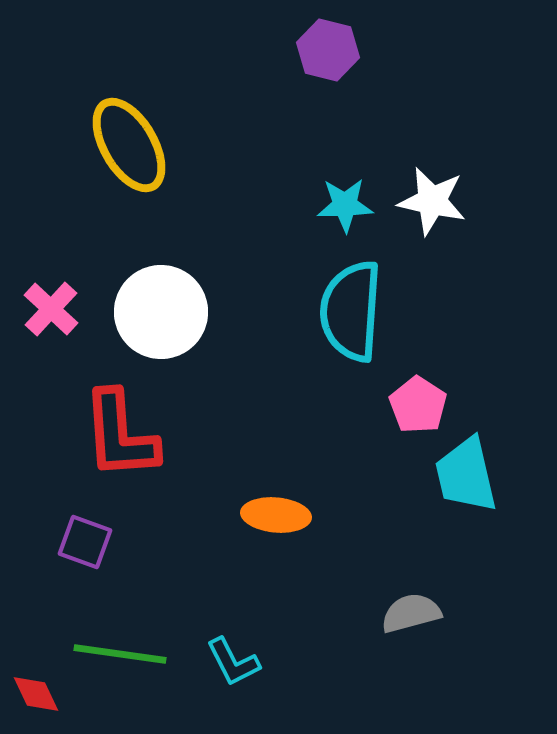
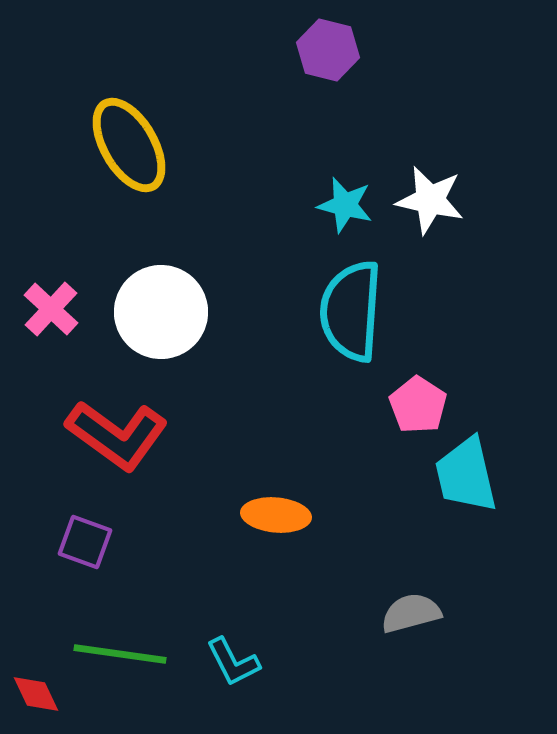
white star: moved 2 px left, 1 px up
cyan star: rotated 16 degrees clockwise
red L-shape: moved 3 px left; rotated 50 degrees counterclockwise
